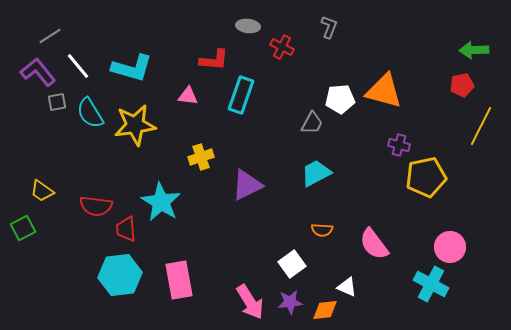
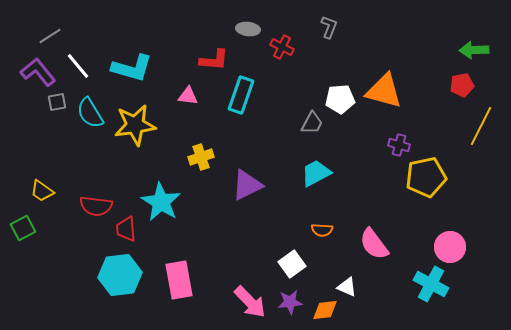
gray ellipse: moved 3 px down
pink arrow: rotated 12 degrees counterclockwise
